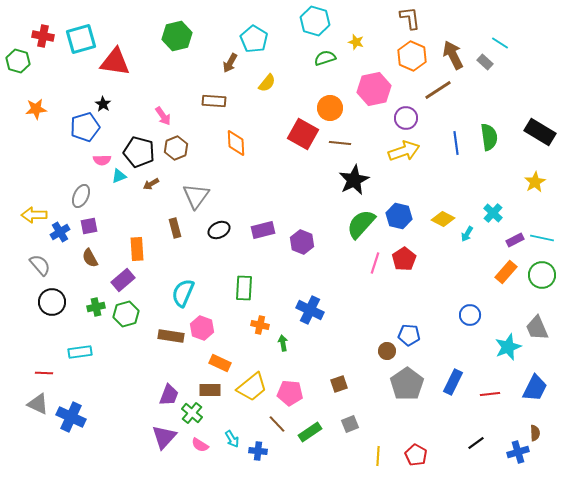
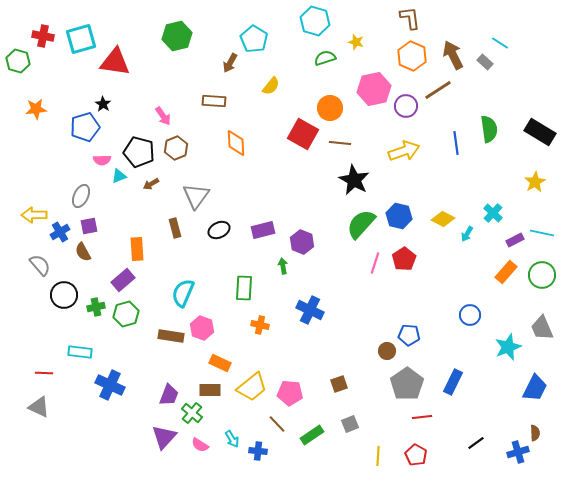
yellow semicircle at (267, 83): moved 4 px right, 3 px down
purple circle at (406, 118): moved 12 px up
green semicircle at (489, 137): moved 8 px up
black star at (354, 180): rotated 16 degrees counterclockwise
cyan line at (542, 238): moved 5 px up
brown semicircle at (90, 258): moved 7 px left, 6 px up
black circle at (52, 302): moved 12 px right, 7 px up
gray trapezoid at (537, 328): moved 5 px right
green arrow at (283, 343): moved 77 px up
cyan rectangle at (80, 352): rotated 15 degrees clockwise
red line at (490, 394): moved 68 px left, 23 px down
gray triangle at (38, 404): moved 1 px right, 3 px down
blue cross at (71, 417): moved 39 px right, 32 px up
green rectangle at (310, 432): moved 2 px right, 3 px down
